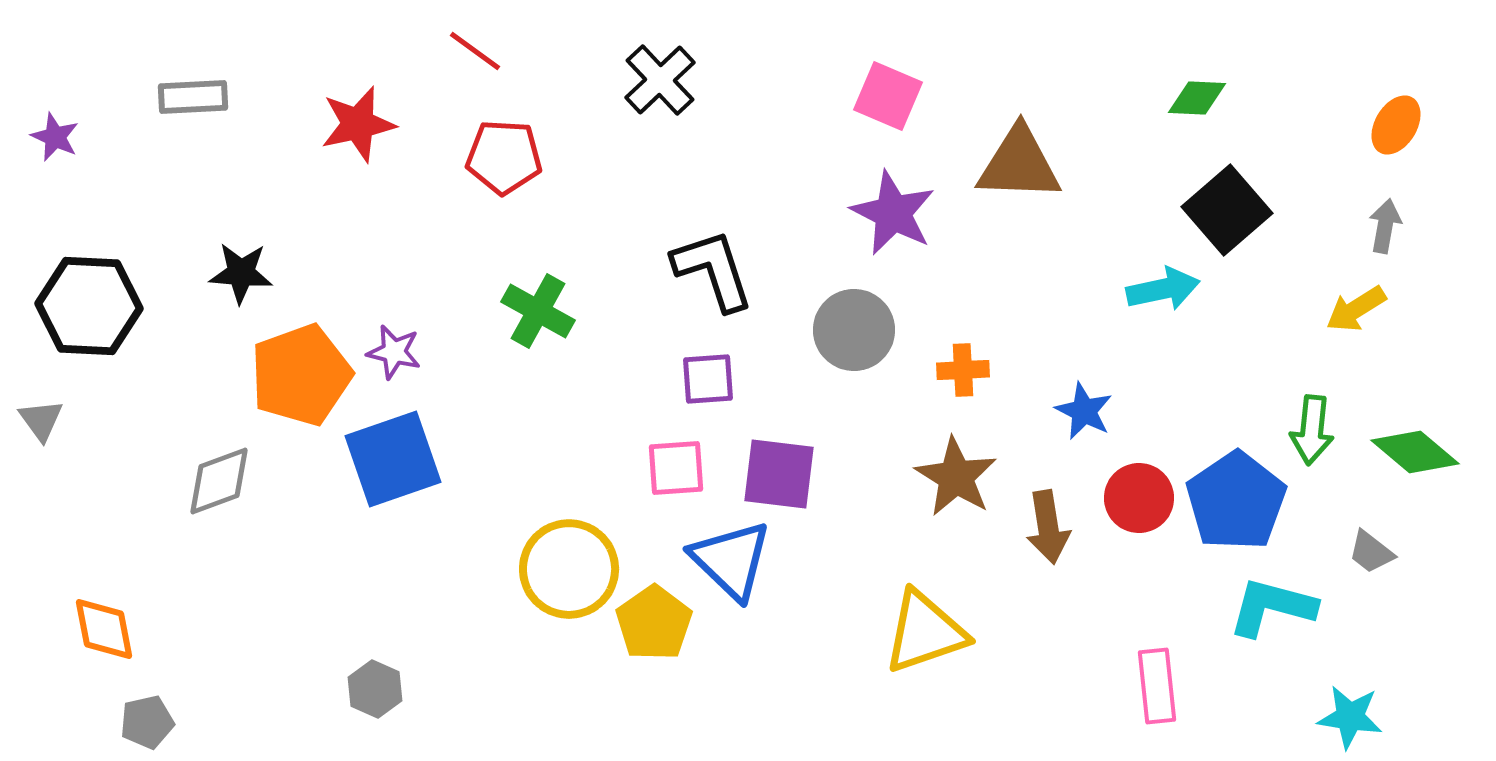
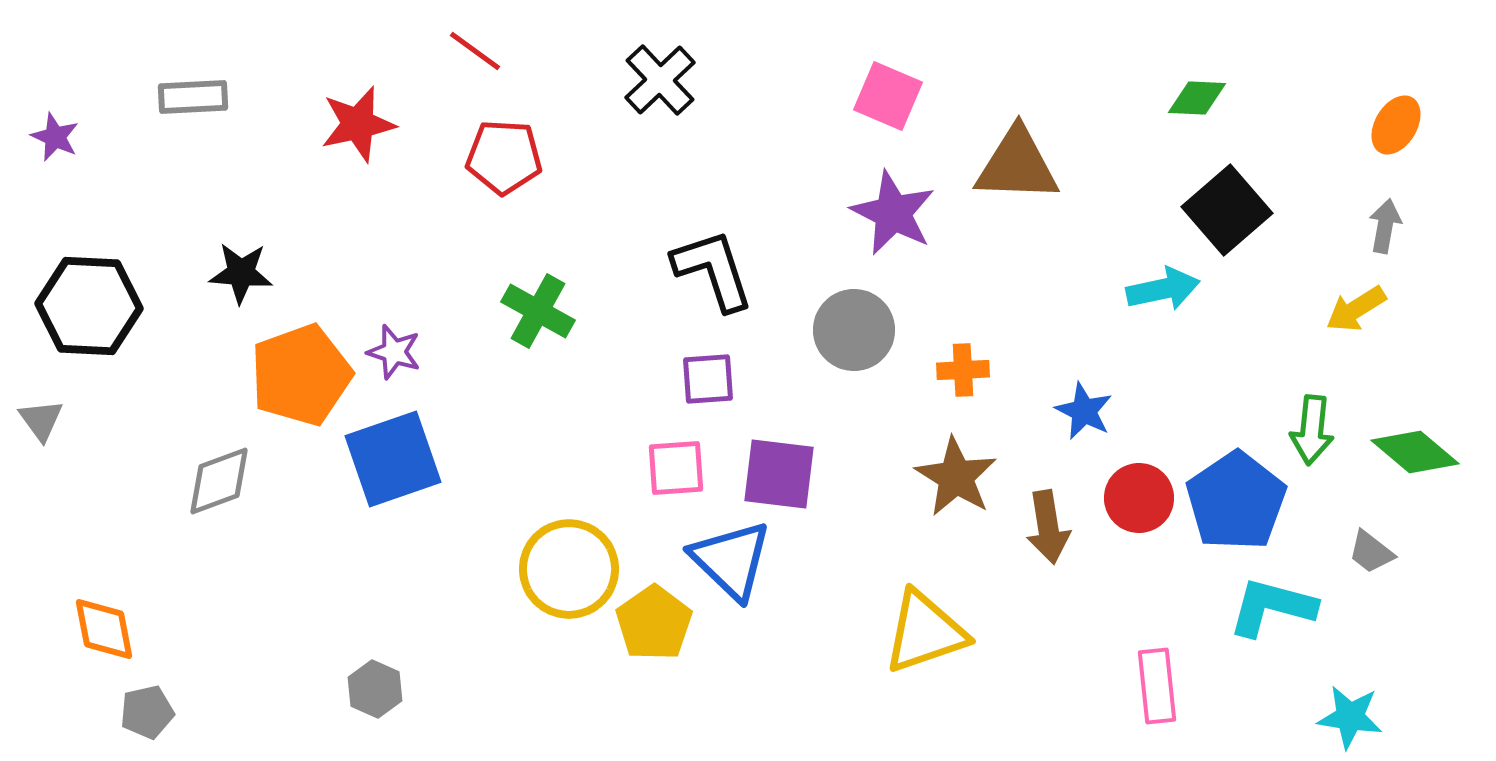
brown triangle at (1019, 164): moved 2 px left, 1 px down
purple star at (394, 352): rotated 4 degrees clockwise
gray pentagon at (147, 722): moved 10 px up
